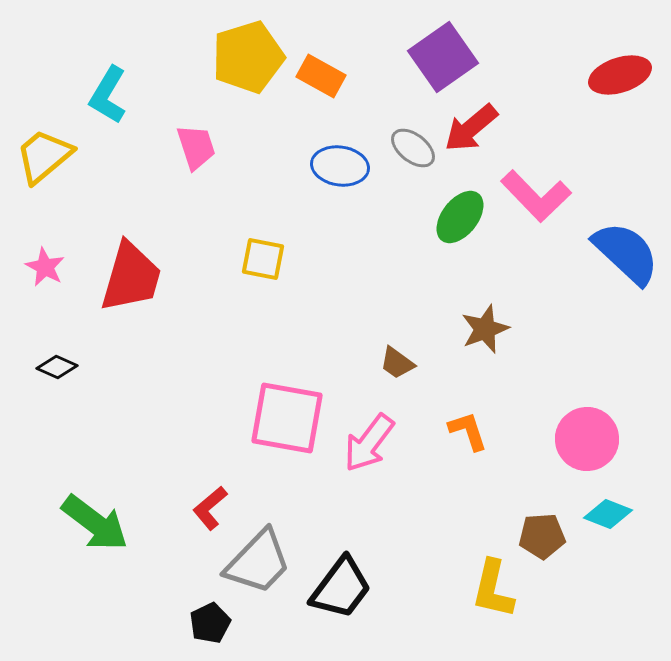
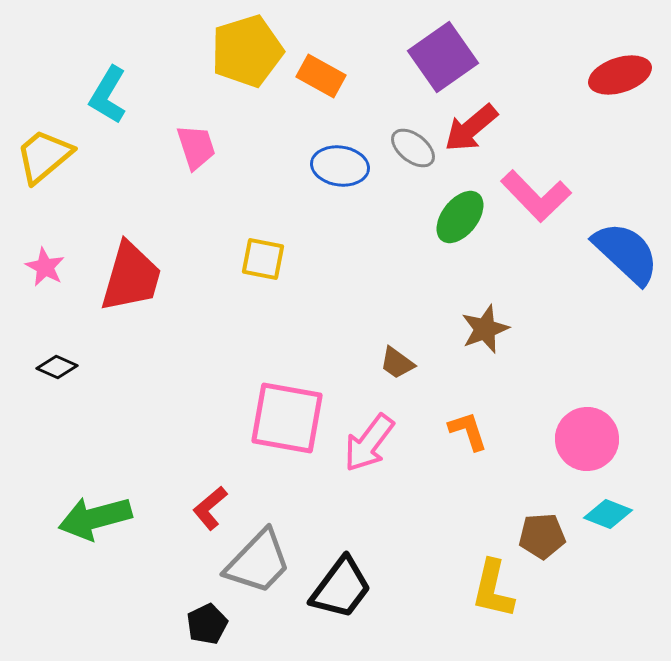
yellow pentagon: moved 1 px left, 6 px up
green arrow: moved 5 px up; rotated 128 degrees clockwise
black pentagon: moved 3 px left, 1 px down
